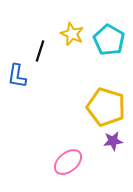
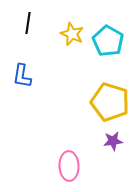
cyan pentagon: moved 1 px left, 1 px down
black line: moved 12 px left, 28 px up; rotated 10 degrees counterclockwise
blue L-shape: moved 5 px right
yellow pentagon: moved 4 px right, 5 px up
pink ellipse: moved 1 px right, 4 px down; rotated 52 degrees counterclockwise
